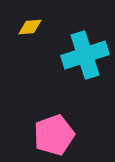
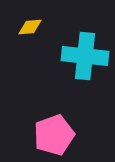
cyan cross: moved 1 px down; rotated 24 degrees clockwise
